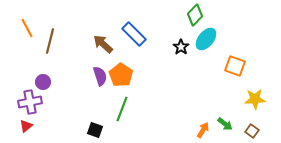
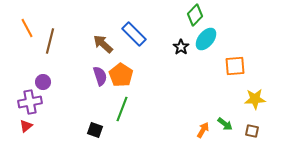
orange square: rotated 25 degrees counterclockwise
brown square: rotated 24 degrees counterclockwise
